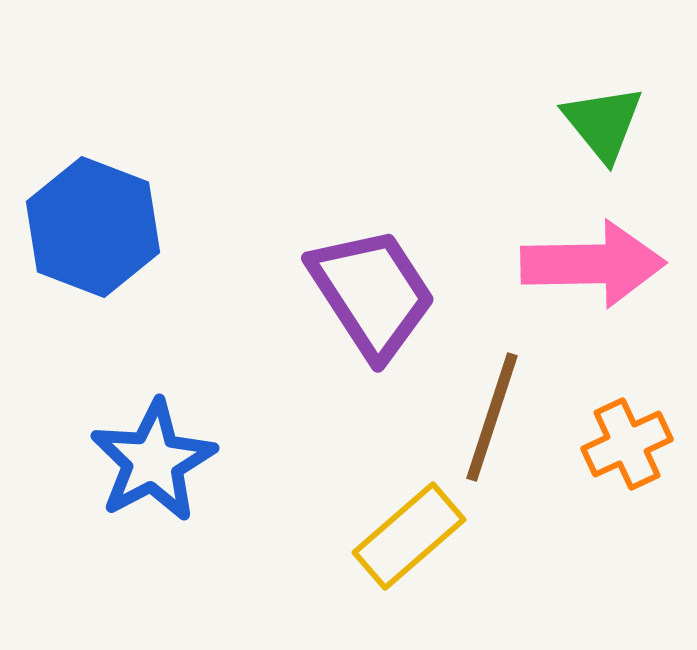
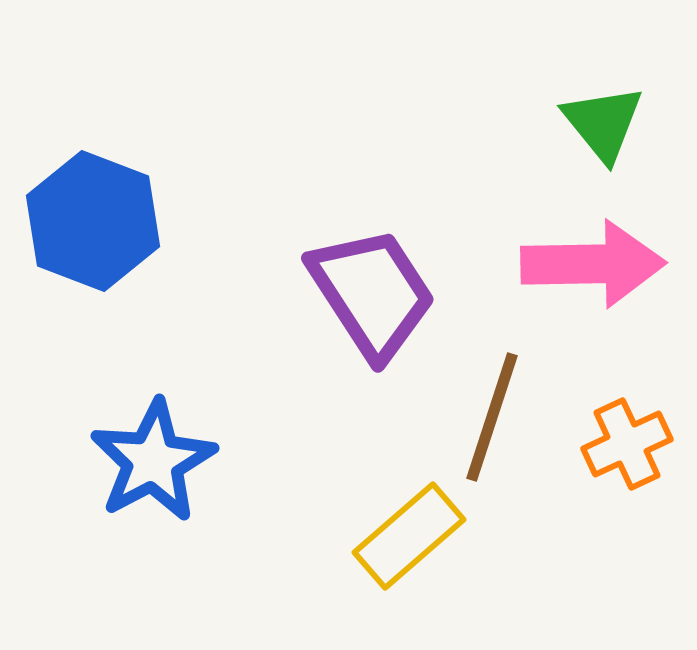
blue hexagon: moved 6 px up
